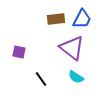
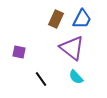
brown rectangle: rotated 60 degrees counterclockwise
cyan semicircle: rotated 14 degrees clockwise
